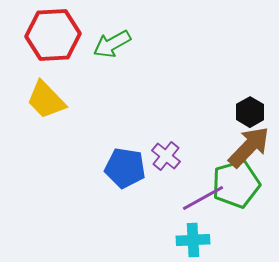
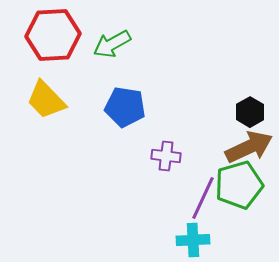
brown arrow: rotated 21 degrees clockwise
purple cross: rotated 32 degrees counterclockwise
blue pentagon: moved 61 px up
green pentagon: moved 3 px right, 1 px down
purple line: rotated 36 degrees counterclockwise
